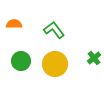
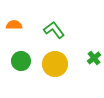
orange semicircle: moved 1 px down
